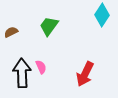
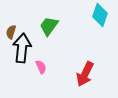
cyan diamond: moved 2 px left; rotated 15 degrees counterclockwise
brown semicircle: rotated 48 degrees counterclockwise
black arrow: moved 25 px up; rotated 8 degrees clockwise
